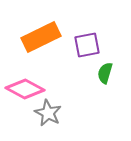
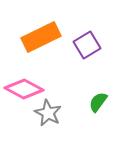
purple square: rotated 20 degrees counterclockwise
green semicircle: moved 7 px left, 29 px down; rotated 20 degrees clockwise
pink diamond: moved 1 px left
